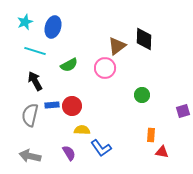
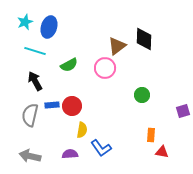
blue ellipse: moved 4 px left
yellow semicircle: rotated 98 degrees clockwise
purple semicircle: moved 1 px right, 1 px down; rotated 63 degrees counterclockwise
